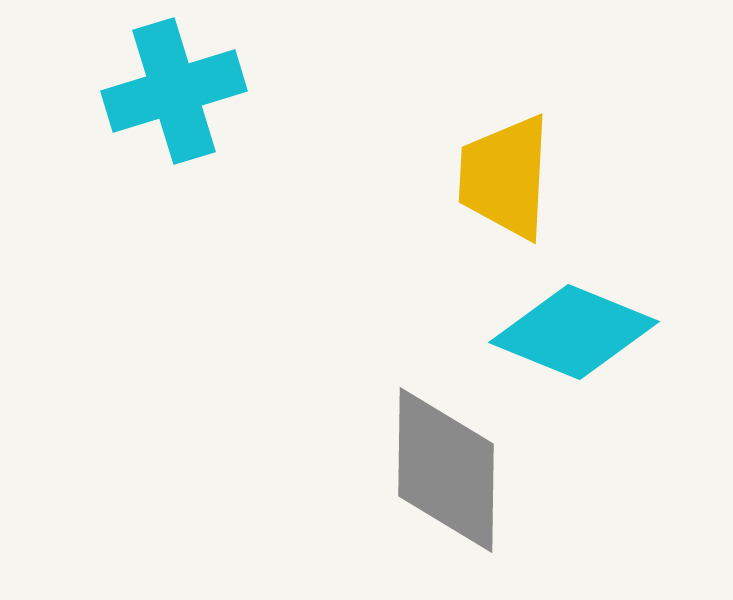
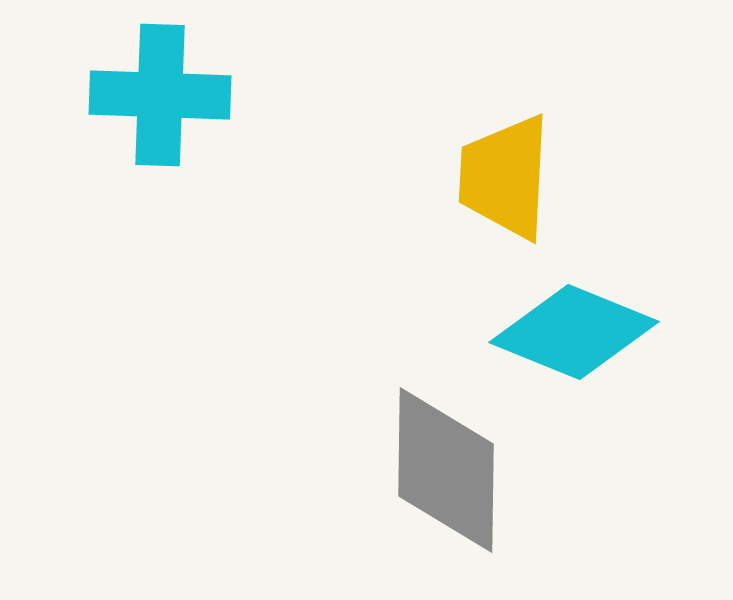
cyan cross: moved 14 px left, 4 px down; rotated 19 degrees clockwise
